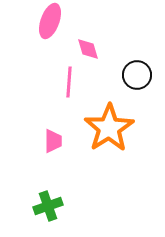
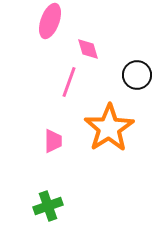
pink line: rotated 16 degrees clockwise
